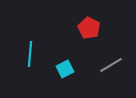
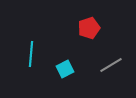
red pentagon: rotated 25 degrees clockwise
cyan line: moved 1 px right
